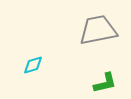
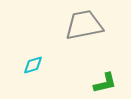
gray trapezoid: moved 14 px left, 5 px up
